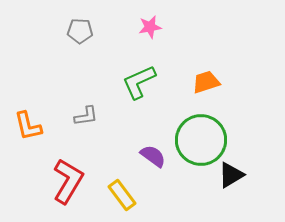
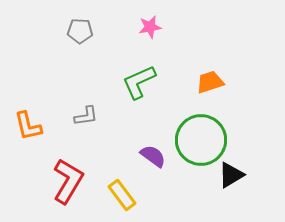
orange trapezoid: moved 4 px right
